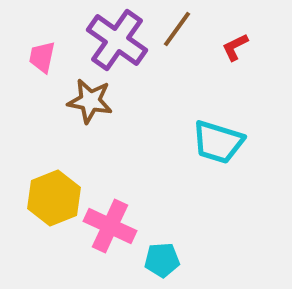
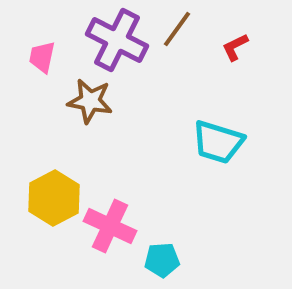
purple cross: rotated 8 degrees counterclockwise
yellow hexagon: rotated 6 degrees counterclockwise
